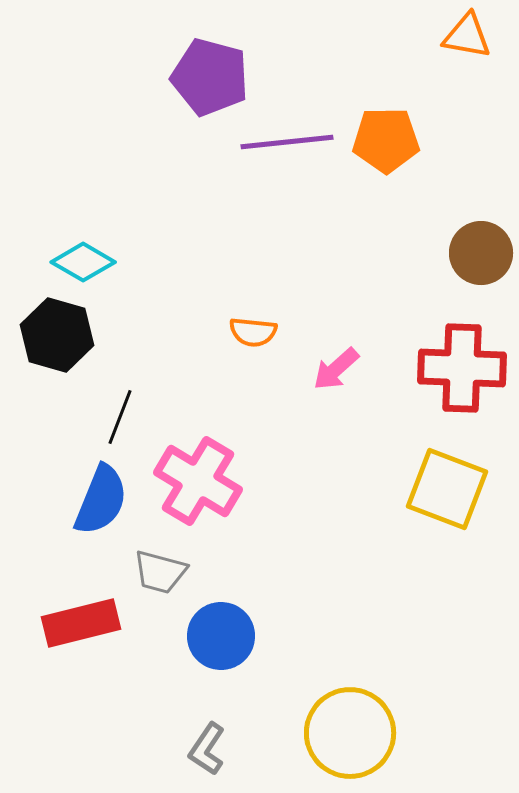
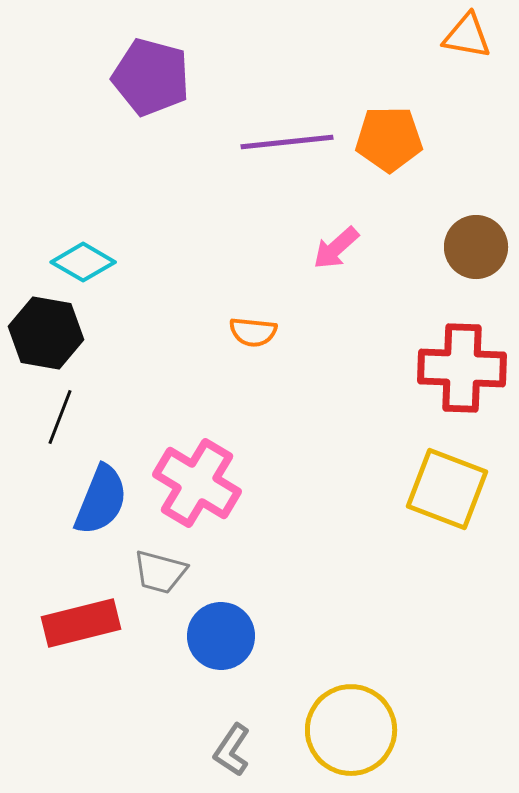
purple pentagon: moved 59 px left
orange pentagon: moved 3 px right, 1 px up
brown circle: moved 5 px left, 6 px up
black hexagon: moved 11 px left, 2 px up; rotated 6 degrees counterclockwise
pink arrow: moved 121 px up
black line: moved 60 px left
pink cross: moved 1 px left, 2 px down
yellow circle: moved 1 px right, 3 px up
gray L-shape: moved 25 px right, 1 px down
